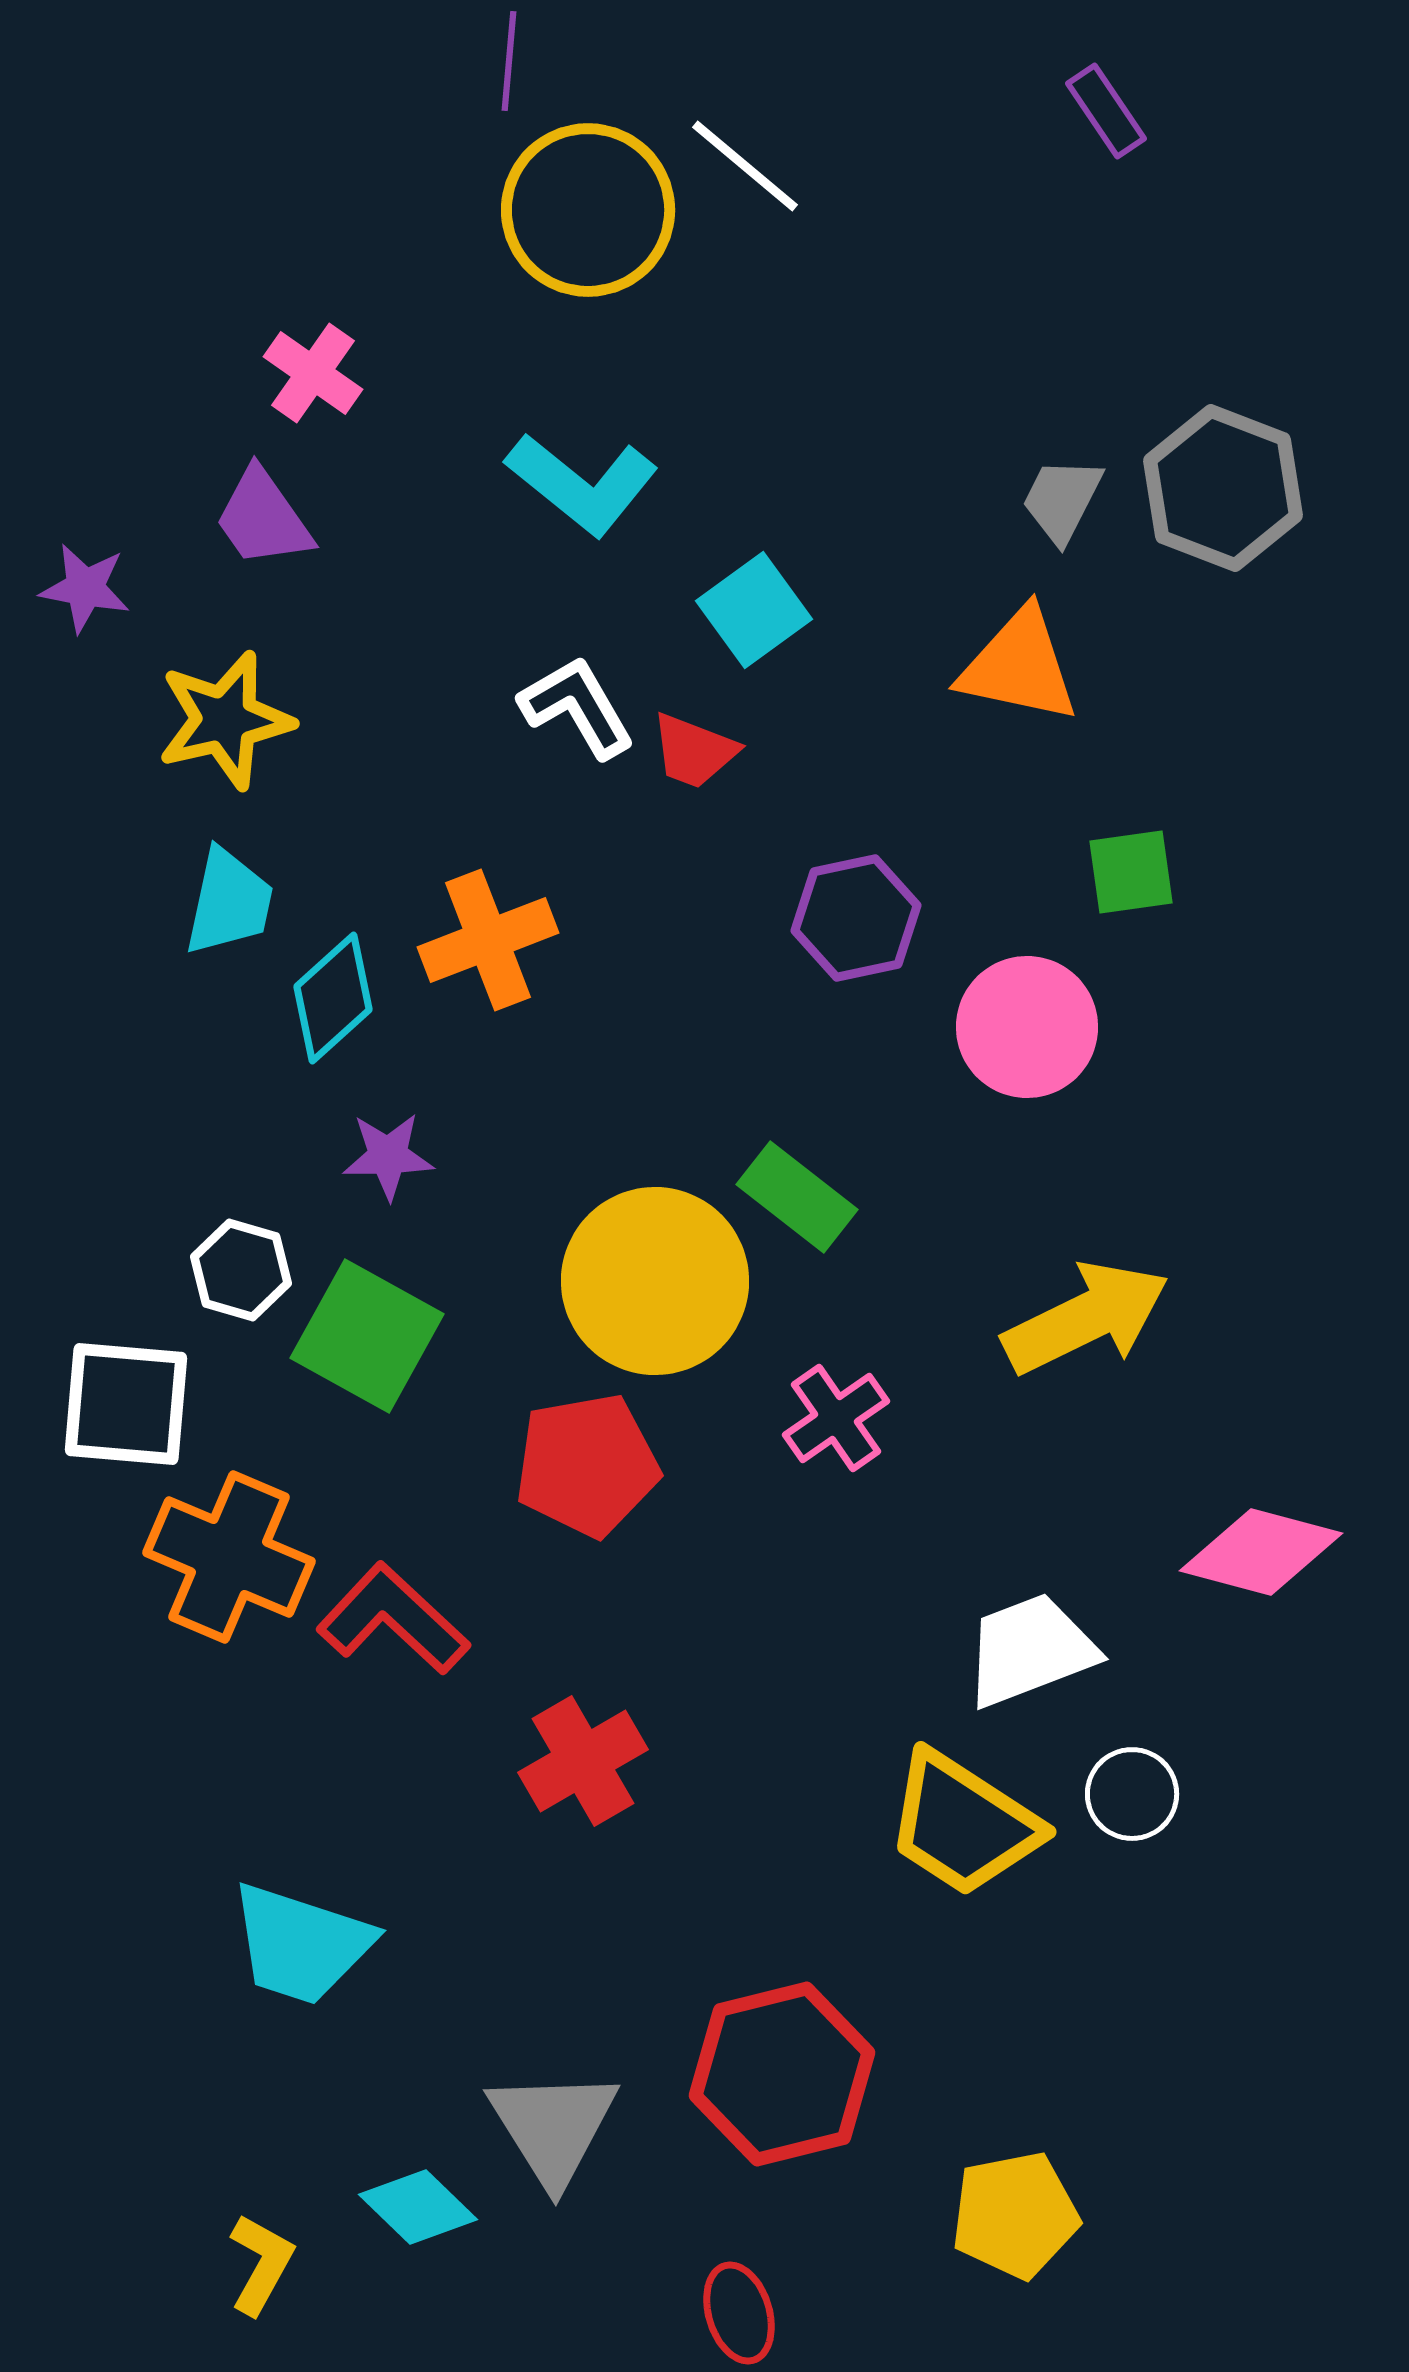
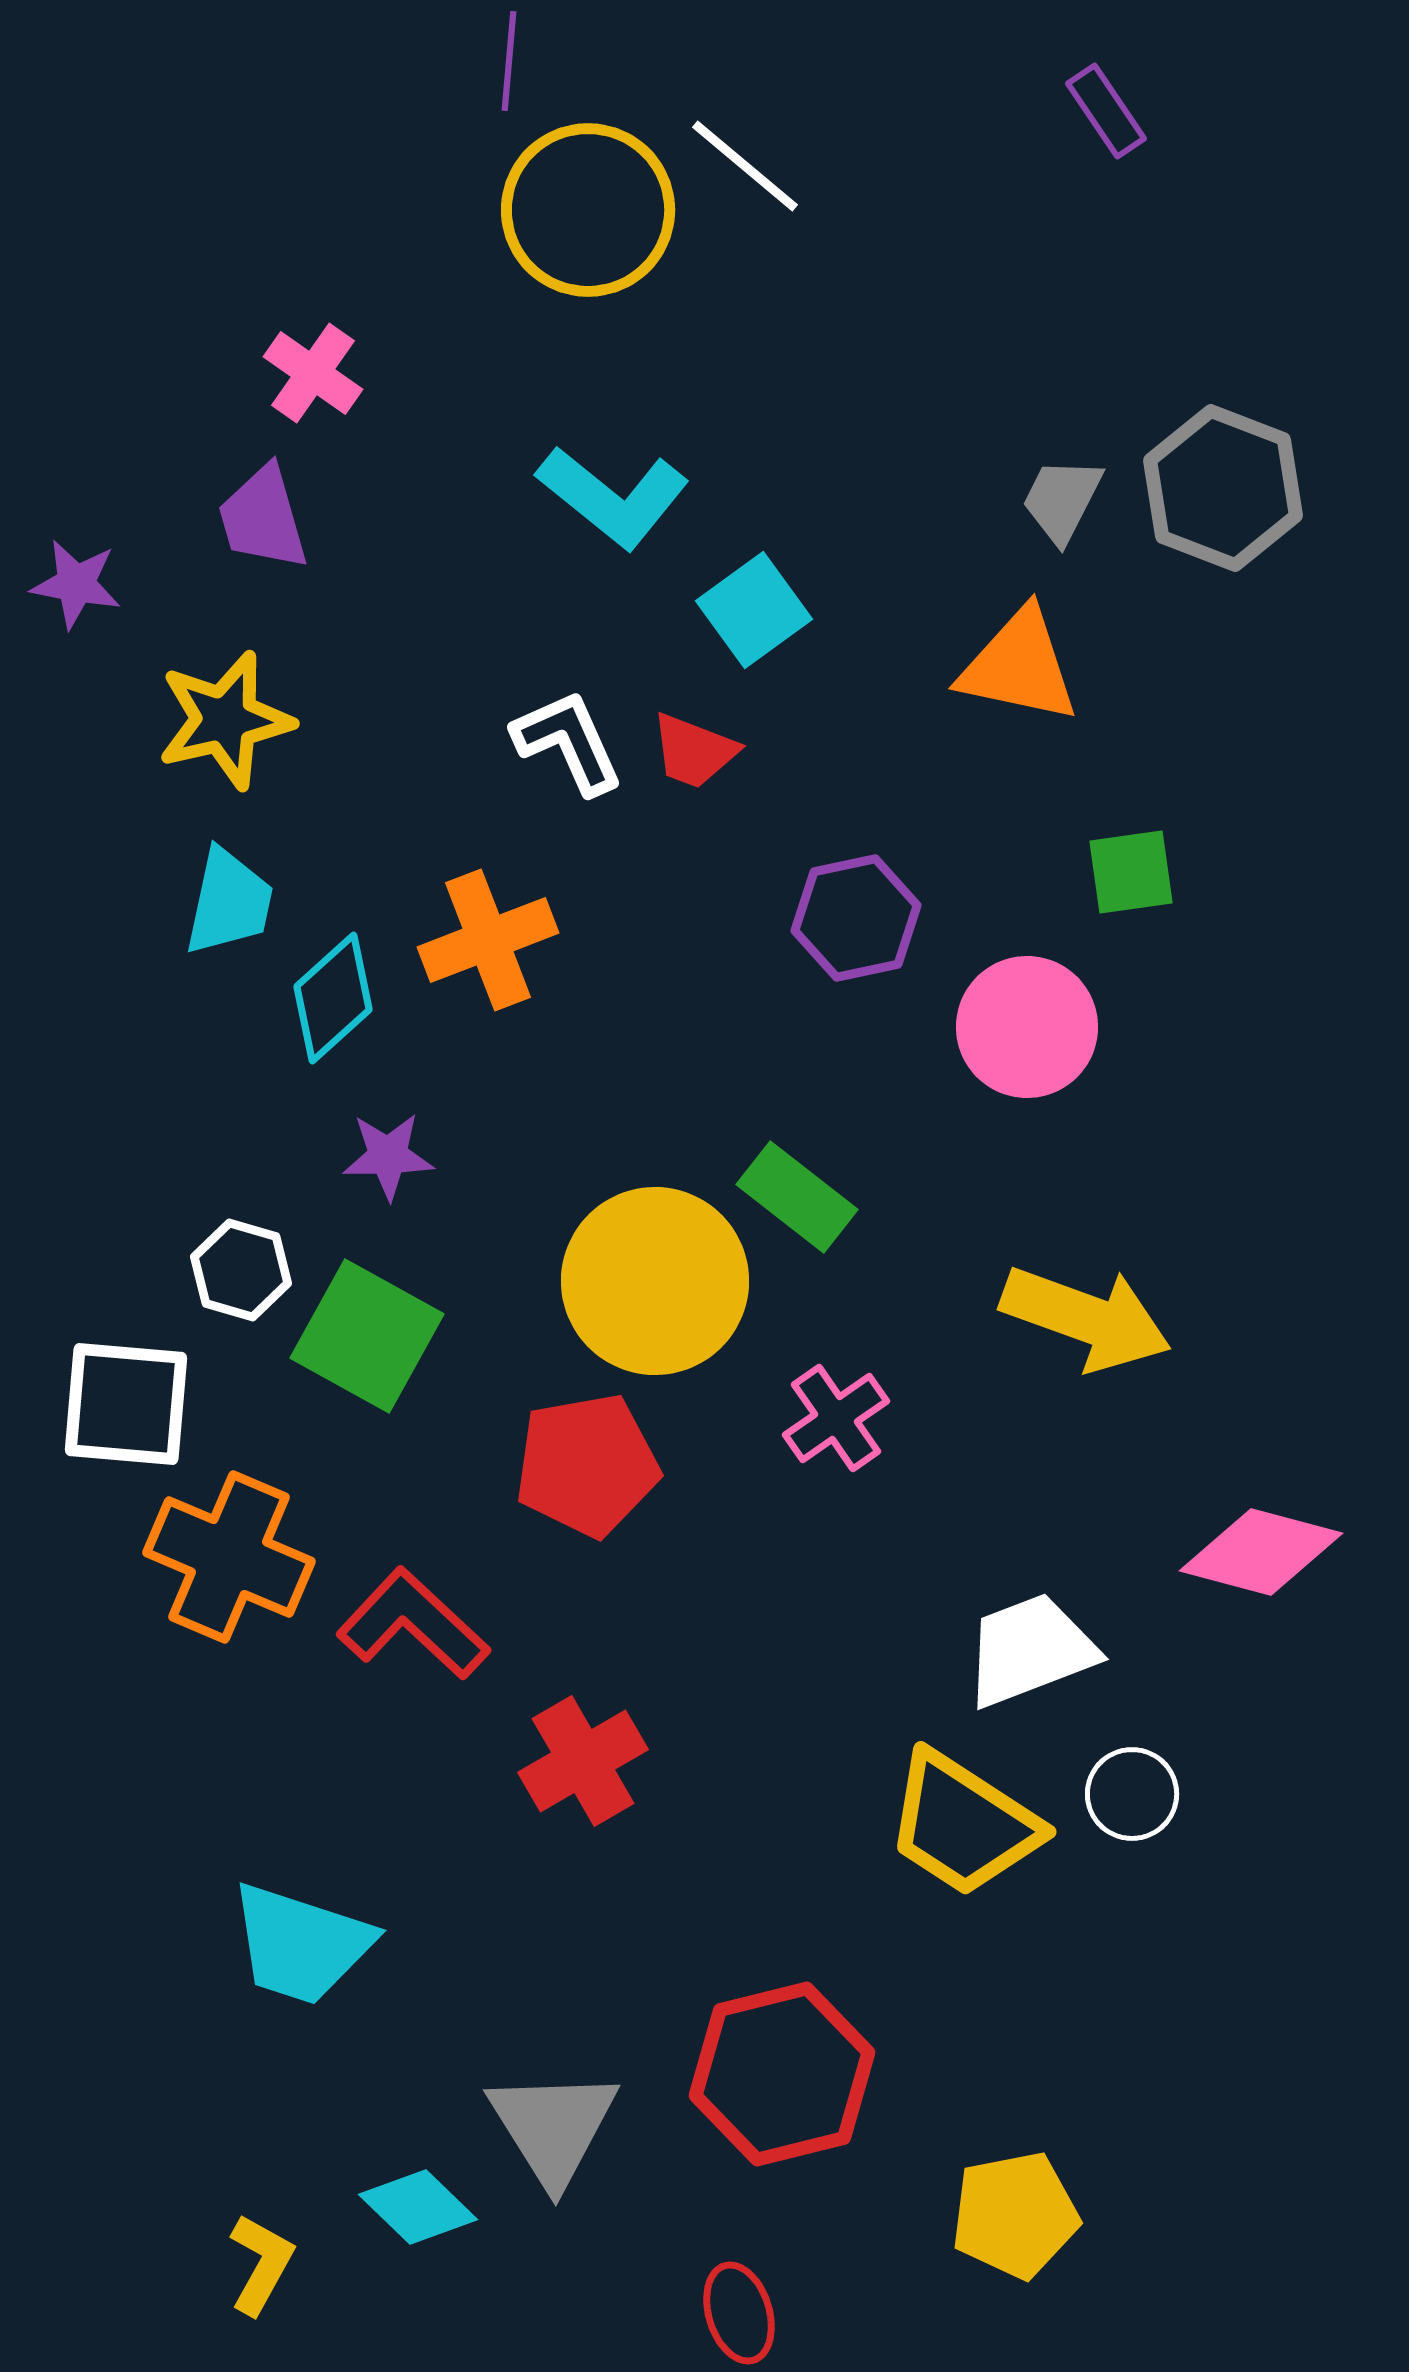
cyan L-shape at (582, 484): moved 31 px right, 13 px down
purple trapezoid at (263, 518): rotated 19 degrees clockwise
purple star at (85, 588): moved 9 px left, 4 px up
white L-shape at (577, 707): moved 9 px left, 35 px down; rotated 6 degrees clockwise
yellow arrow at (1086, 1318): rotated 46 degrees clockwise
red L-shape at (393, 1619): moved 20 px right, 5 px down
